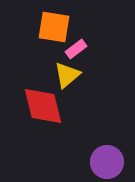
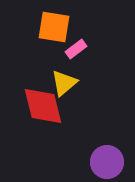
yellow triangle: moved 3 px left, 8 px down
